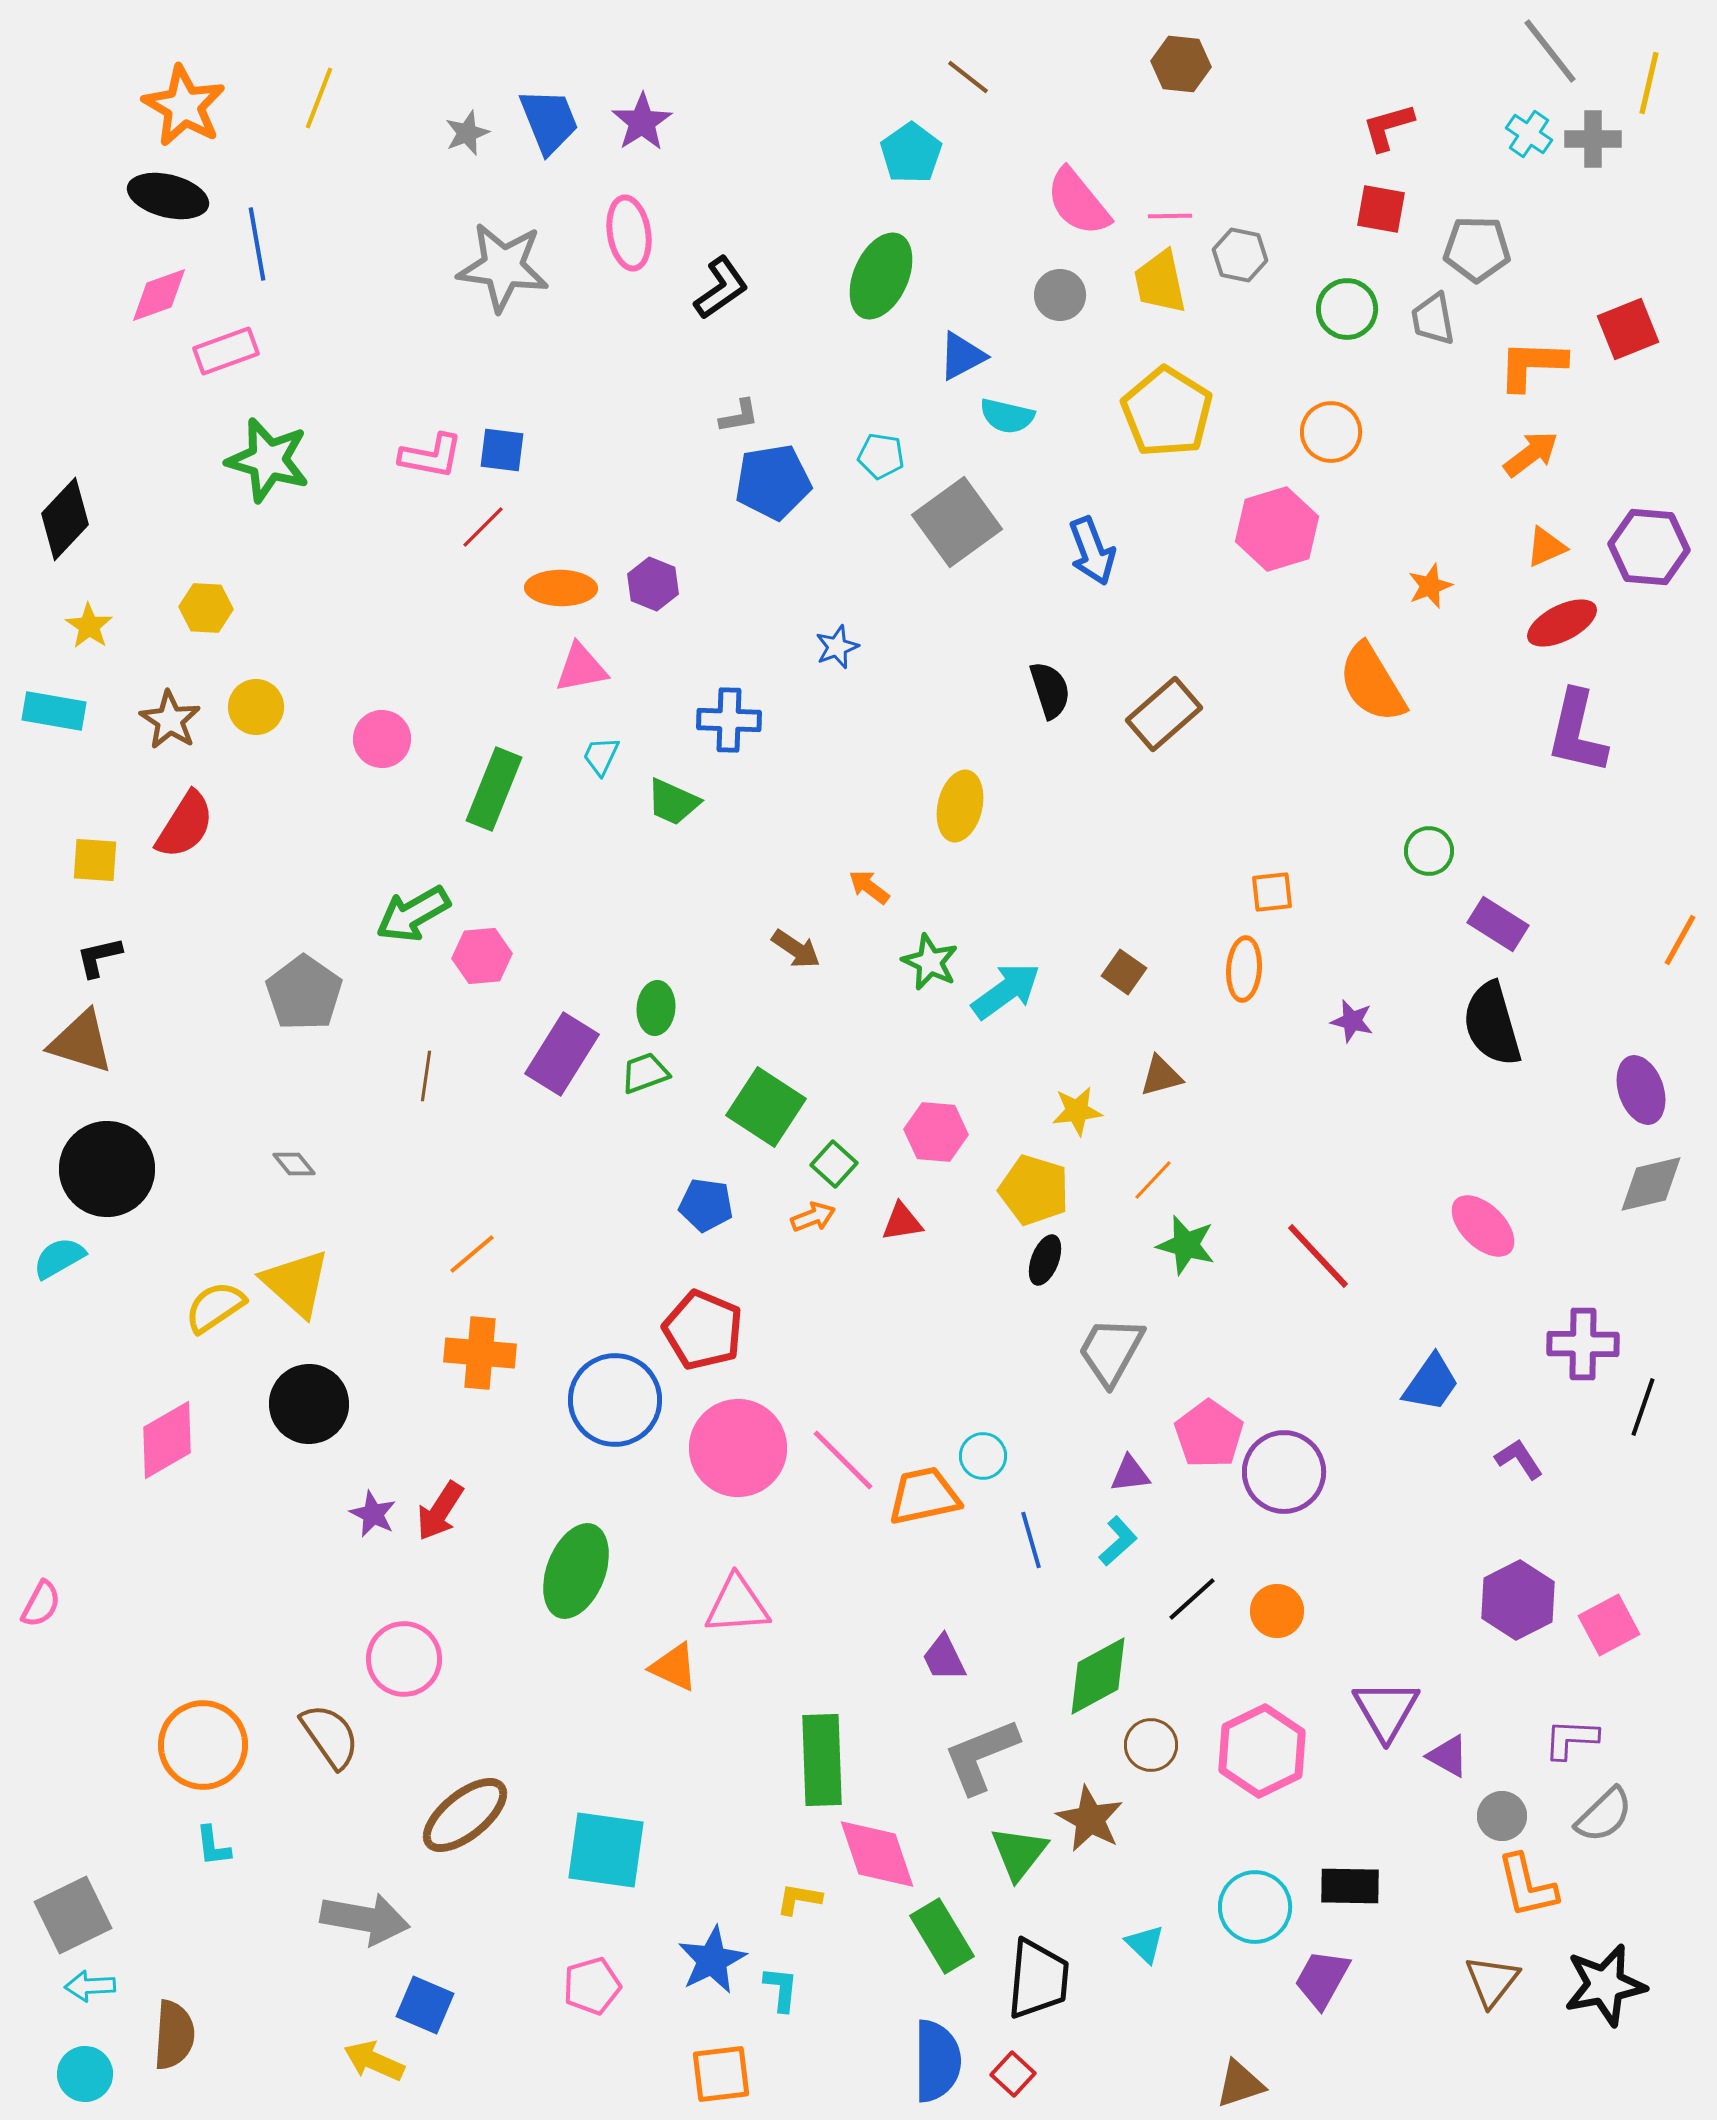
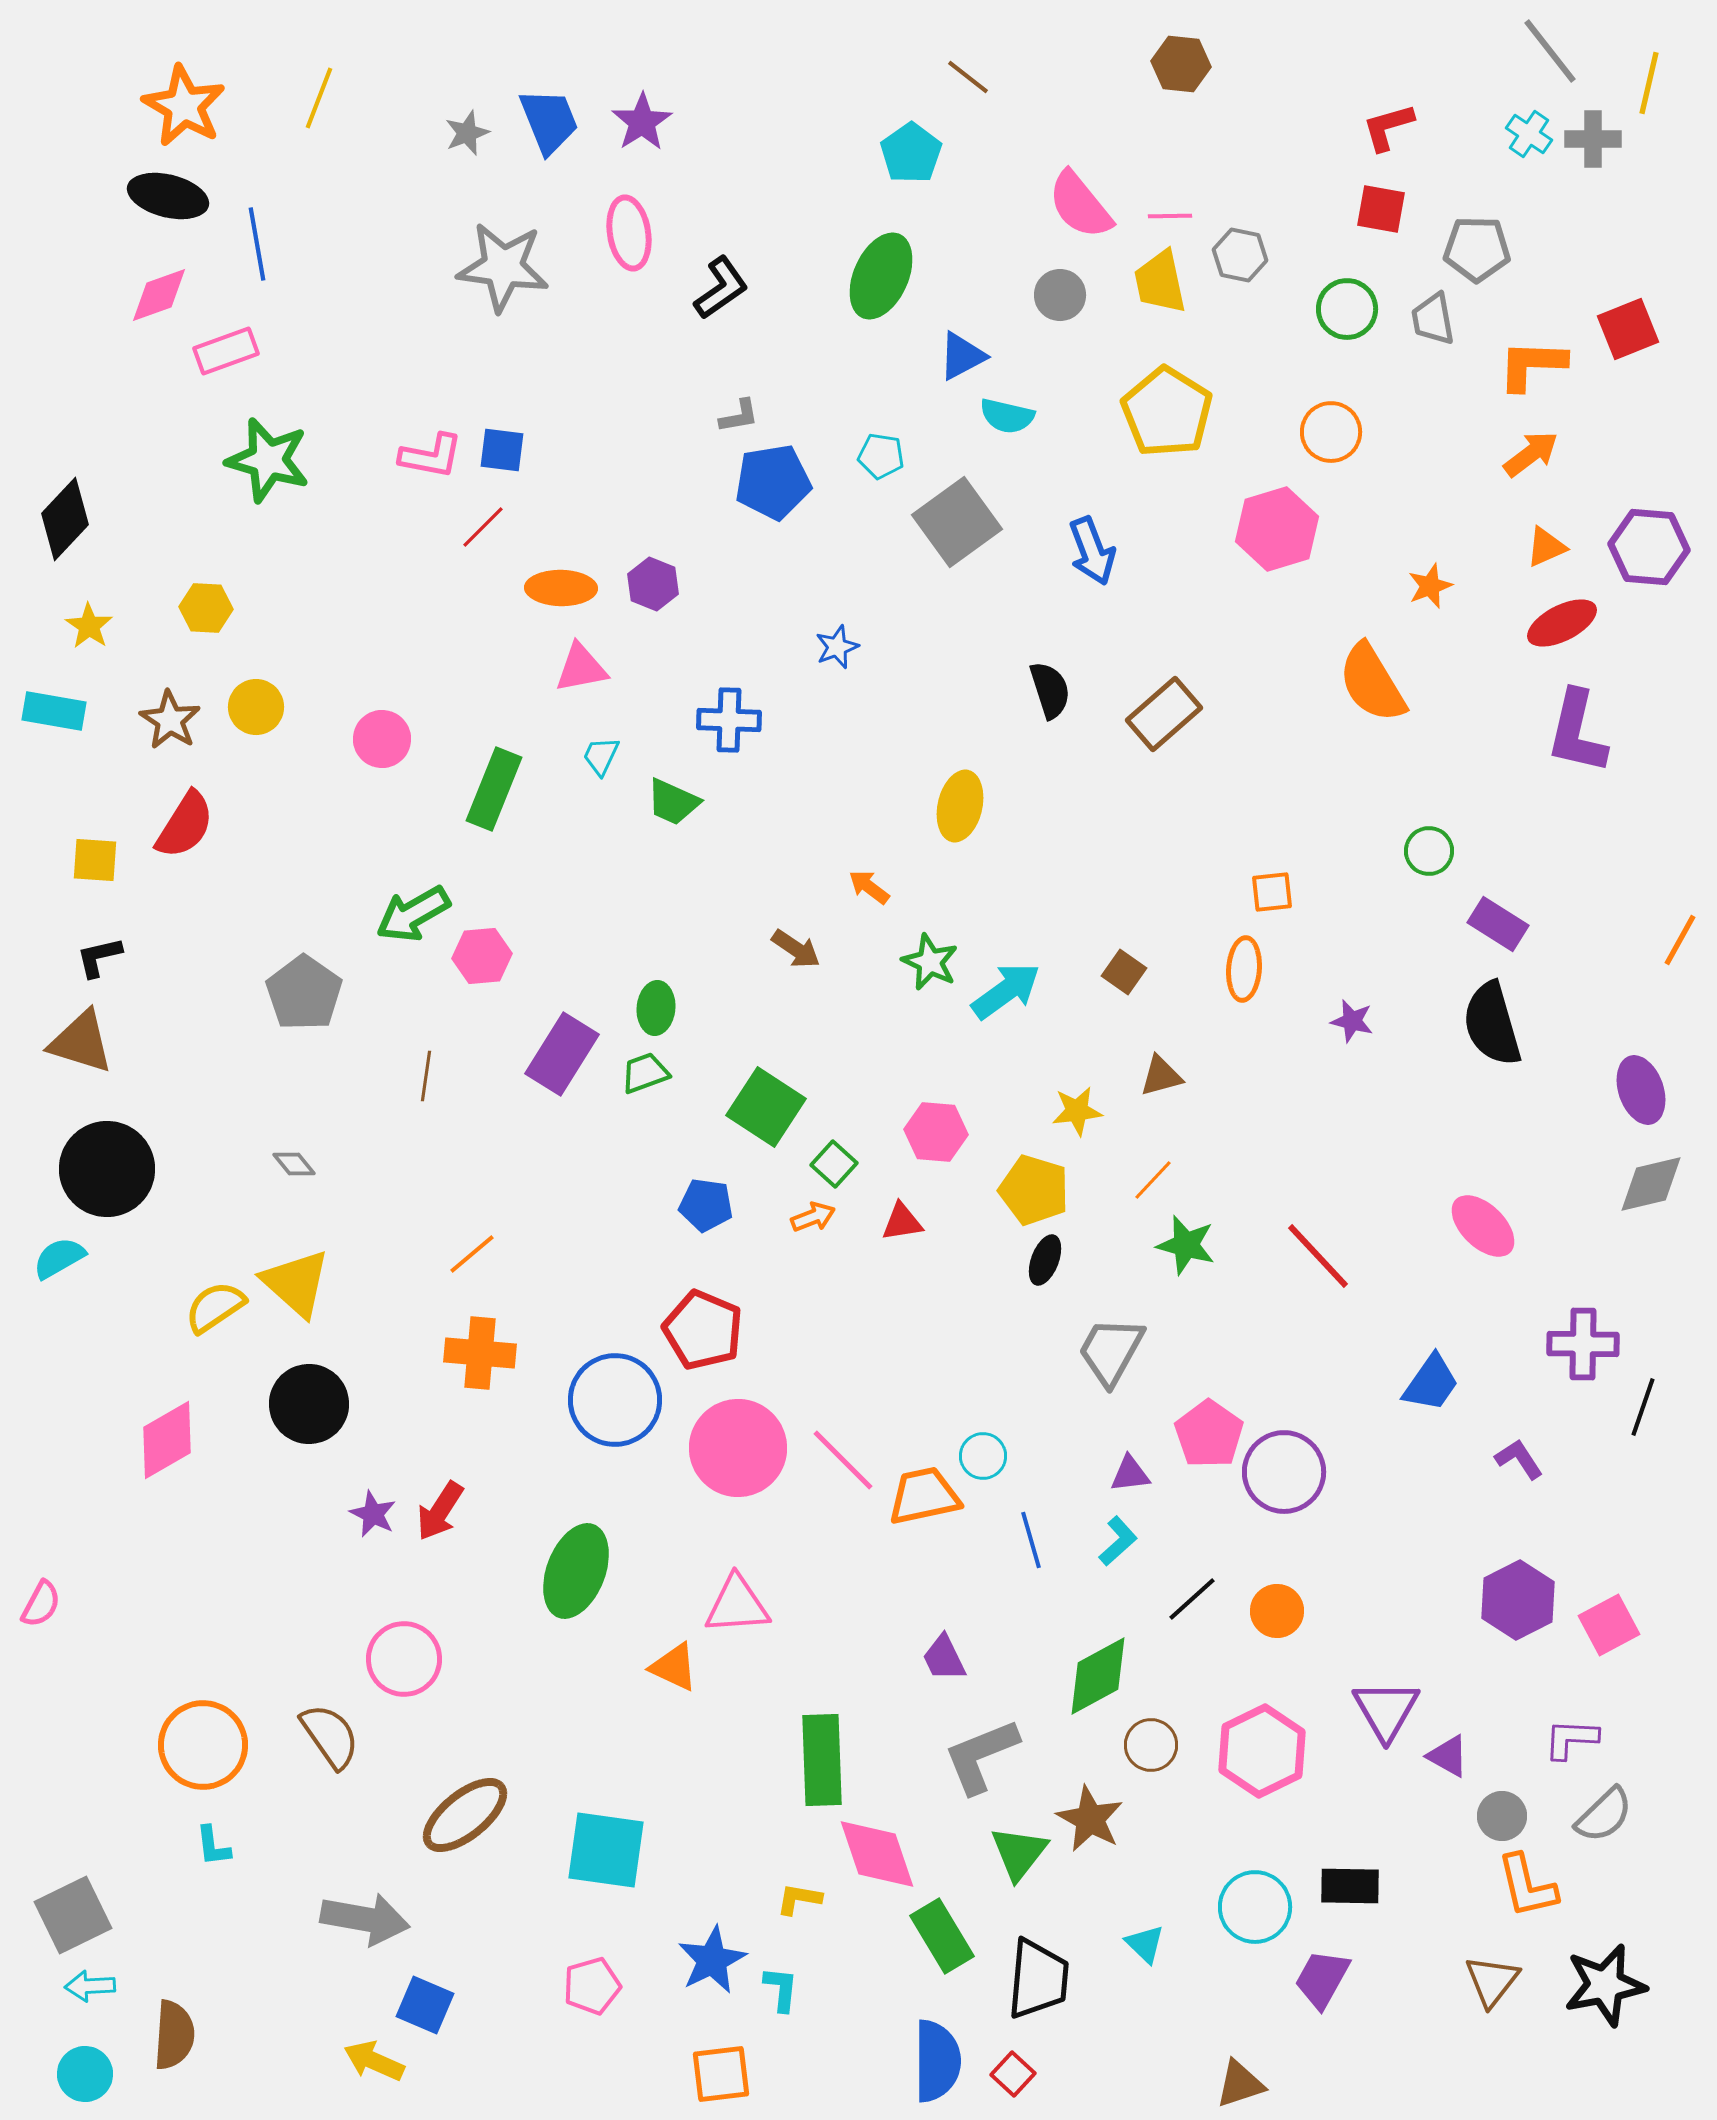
pink semicircle at (1078, 202): moved 2 px right, 3 px down
